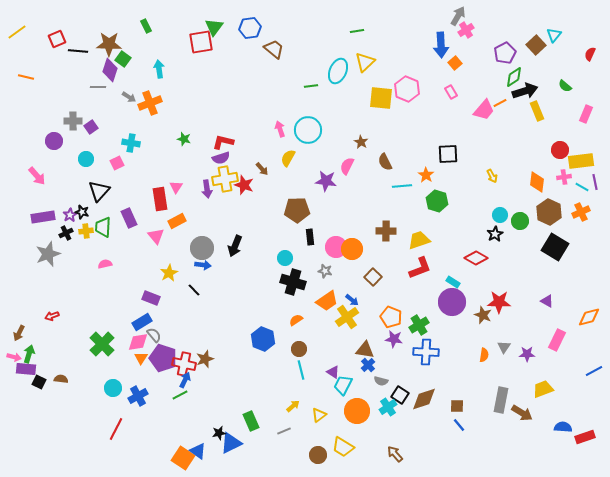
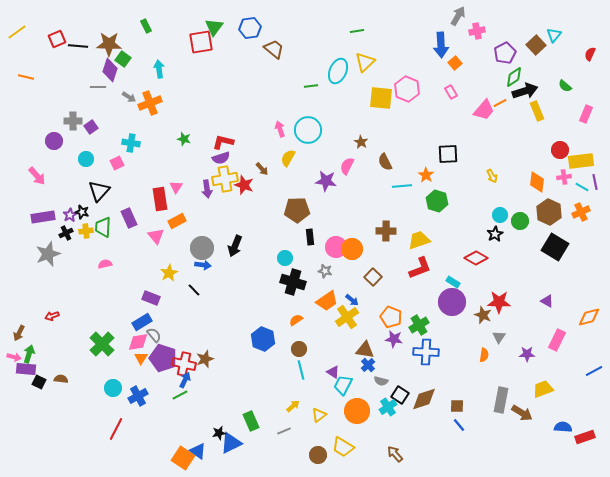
pink cross at (466, 30): moved 11 px right, 1 px down; rotated 21 degrees clockwise
black line at (78, 51): moved 5 px up
gray triangle at (504, 347): moved 5 px left, 10 px up
